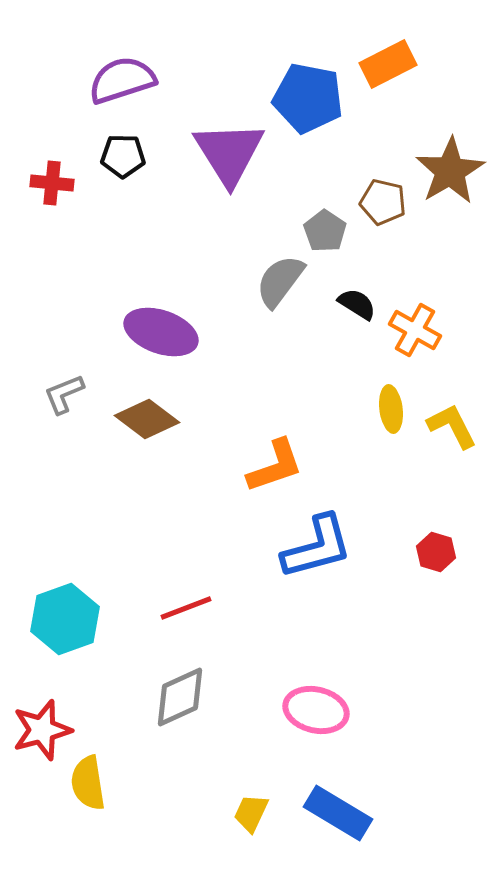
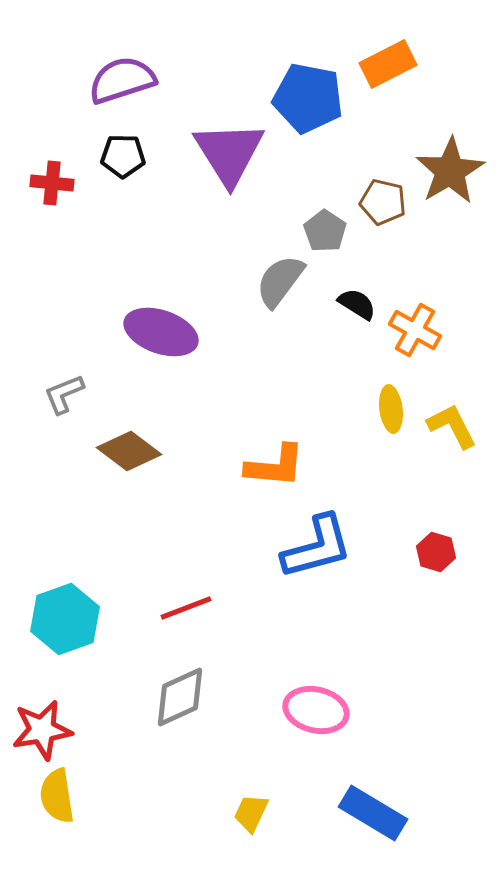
brown diamond: moved 18 px left, 32 px down
orange L-shape: rotated 24 degrees clockwise
red star: rotated 6 degrees clockwise
yellow semicircle: moved 31 px left, 13 px down
blue rectangle: moved 35 px right
